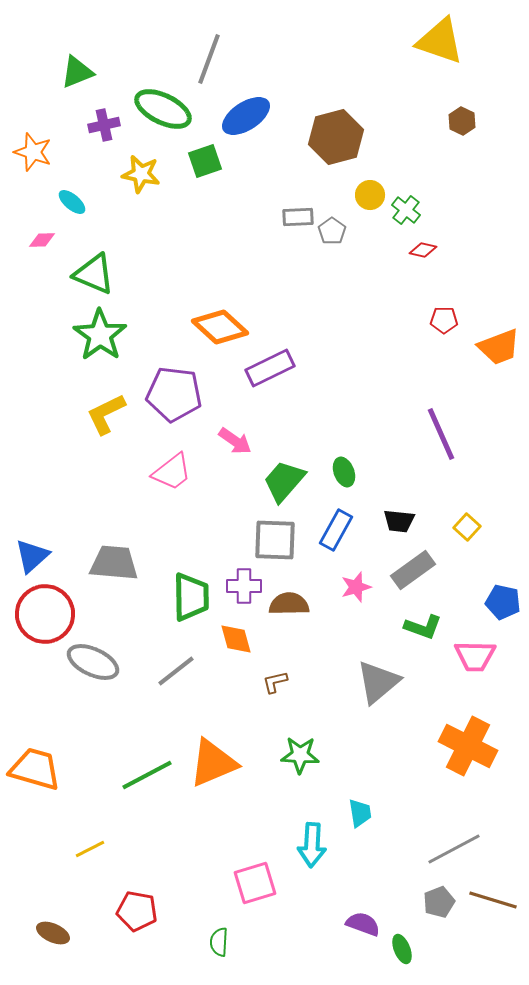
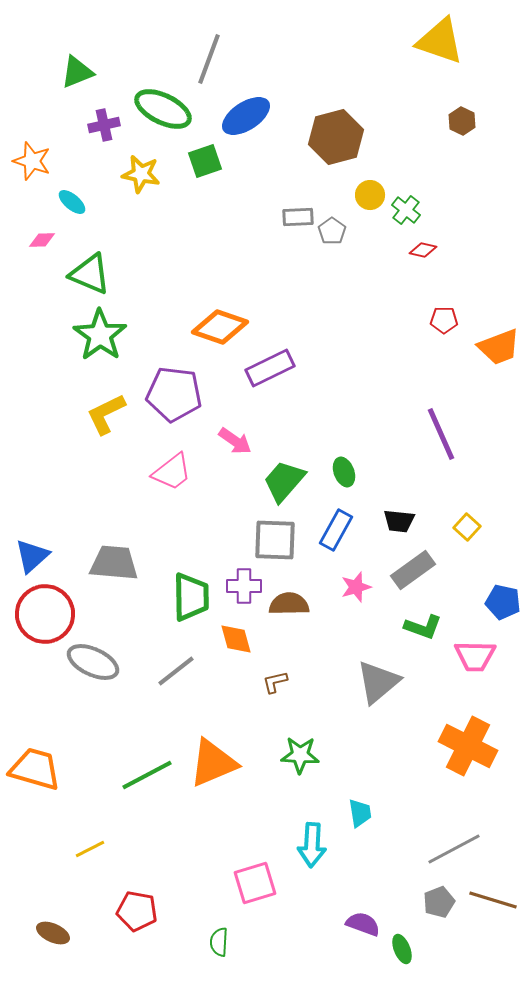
orange star at (33, 152): moved 1 px left, 9 px down
green triangle at (94, 274): moved 4 px left
orange diamond at (220, 327): rotated 24 degrees counterclockwise
